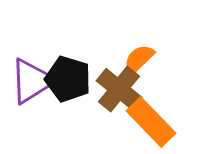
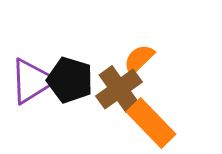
black pentagon: moved 2 px right, 1 px down
brown cross: rotated 15 degrees clockwise
orange rectangle: moved 1 px down
